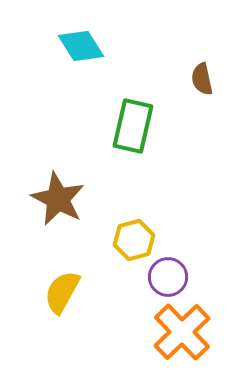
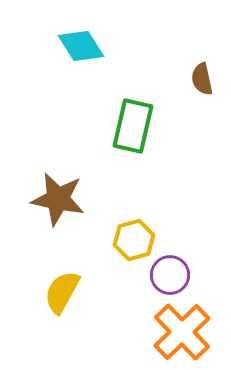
brown star: rotated 16 degrees counterclockwise
purple circle: moved 2 px right, 2 px up
